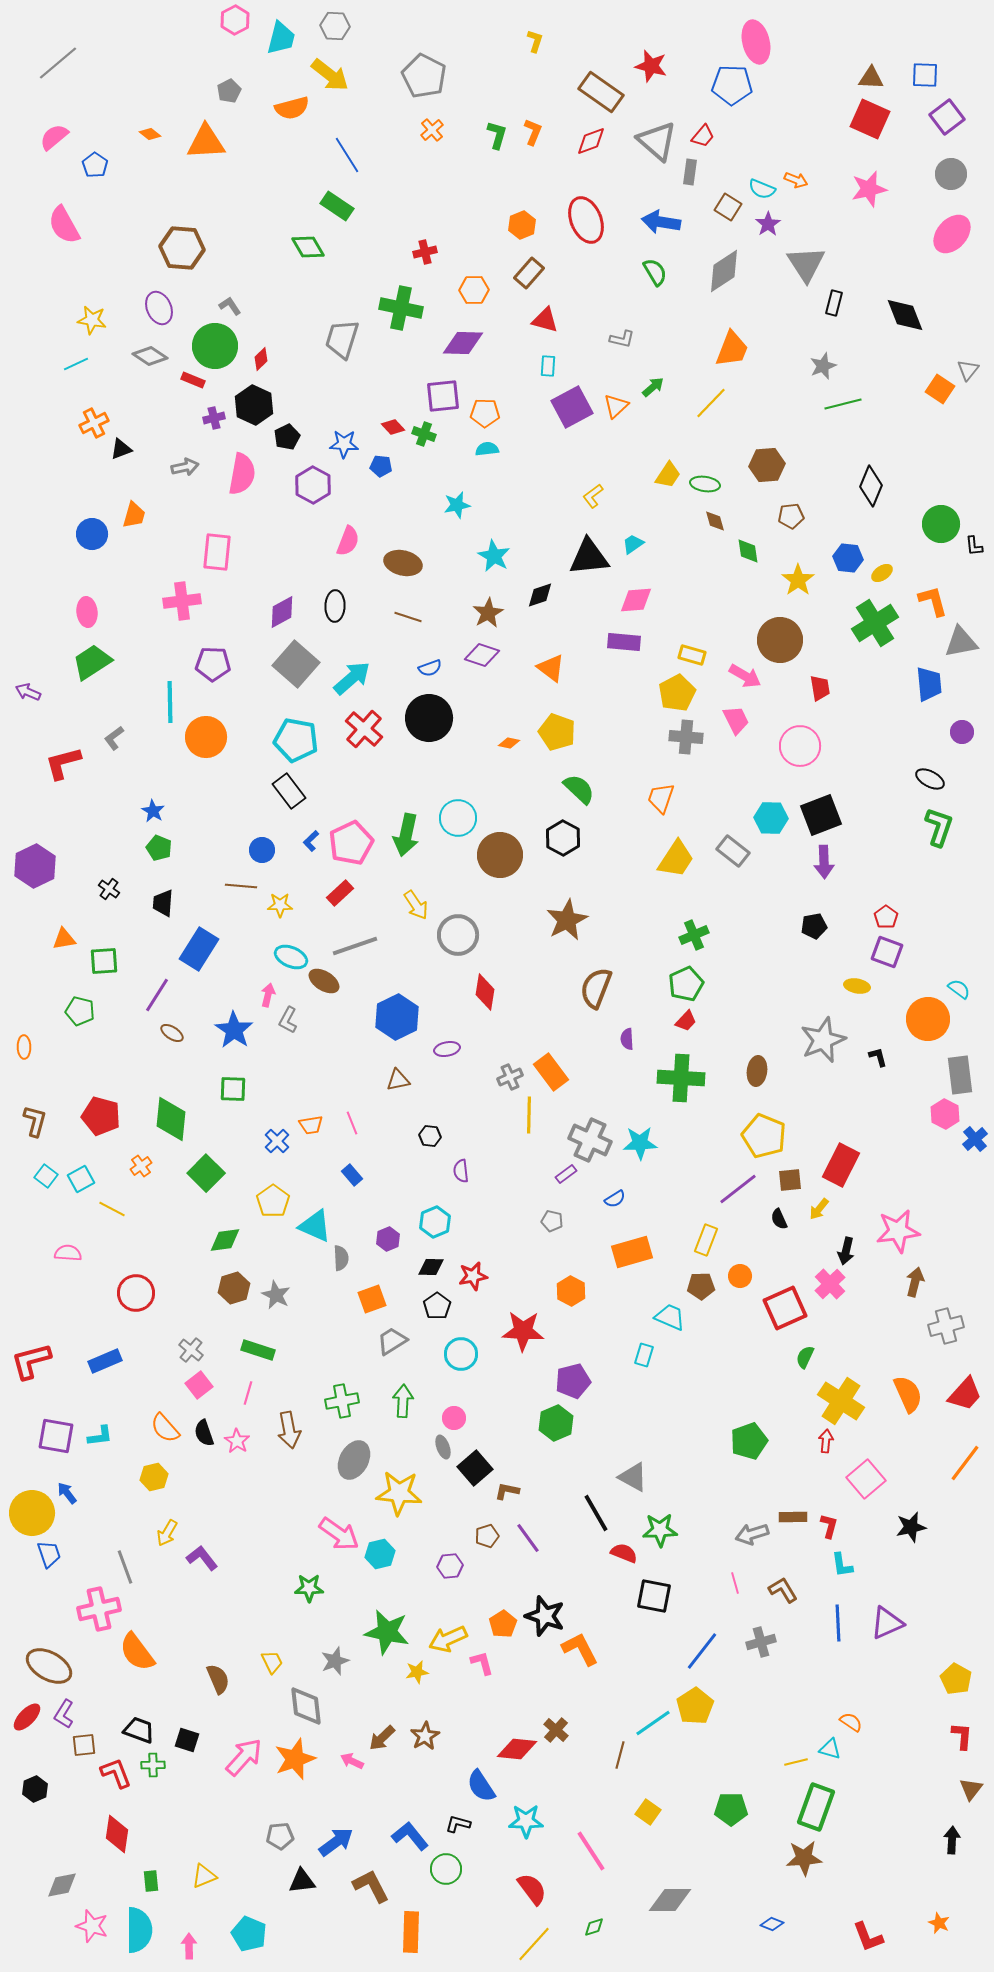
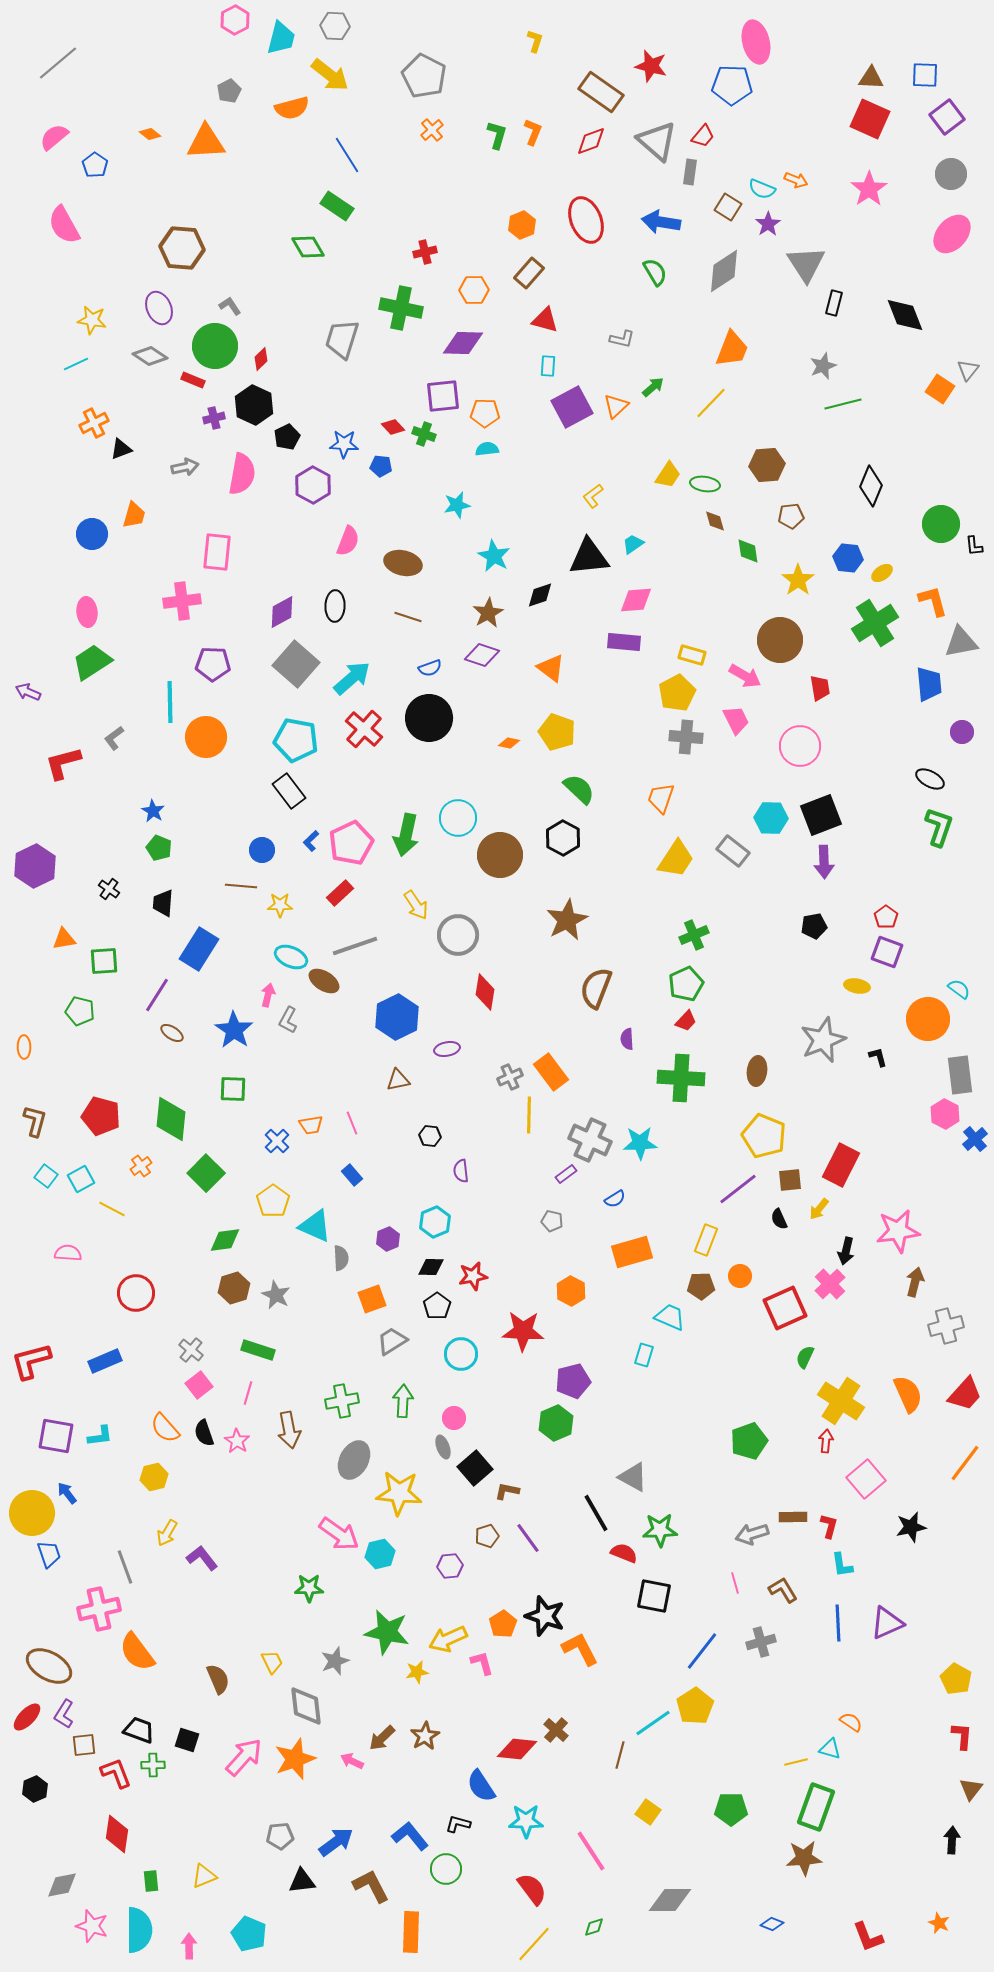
pink star at (869, 189): rotated 21 degrees counterclockwise
